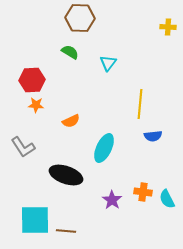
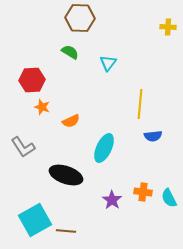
orange star: moved 6 px right, 2 px down; rotated 14 degrees clockwise
cyan semicircle: moved 2 px right, 1 px up
cyan square: rotated 28 degrees counterclockwise
